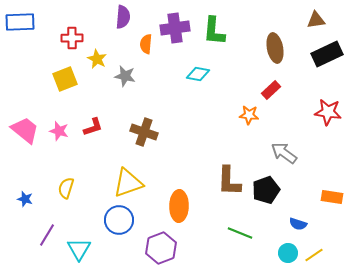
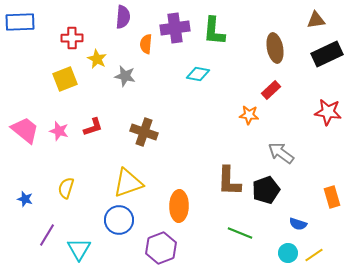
gray arrow: moved 3 px left
orange rectangle: rotated 65 degrees clockwise
